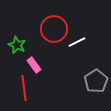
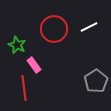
white line: moved 12 px right, 15 px up
